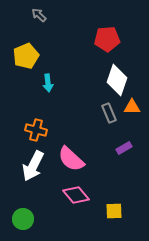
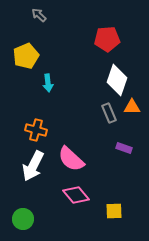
purple rectangle: rotated 49 degrees clockwise
